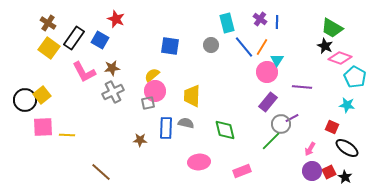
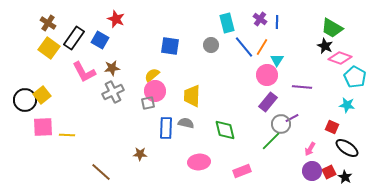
pink circle at (267, 72): moved 3 px down
brown star at (140, 140): moved 14 px down
